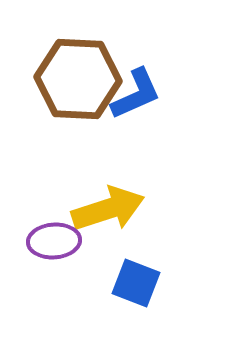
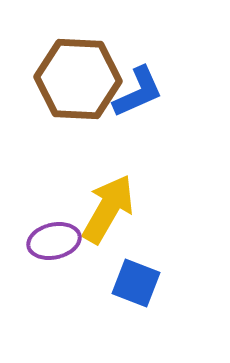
blue L-shape: moved 2 px right, 2 px up
yellow arrow: rotated 42 degrees counterclockwise
purple ellipse: rotated 9 degrees counterclockwise
